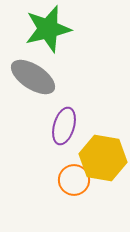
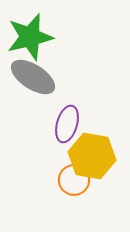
green star: moved 18 px left, 8 px down
purple ellipse: moved 3 px right, 2 px up
yellow hexagon: moved 11 px left, 2 px up
